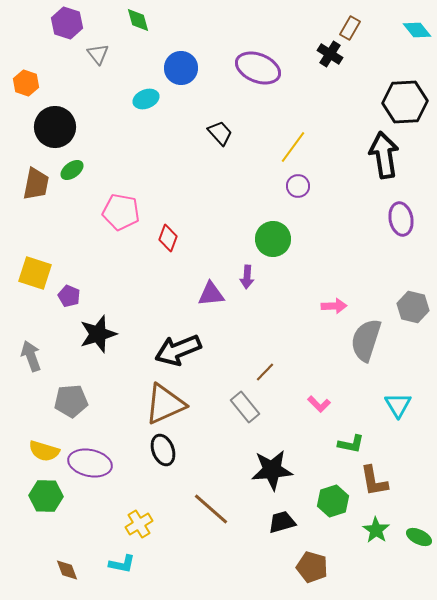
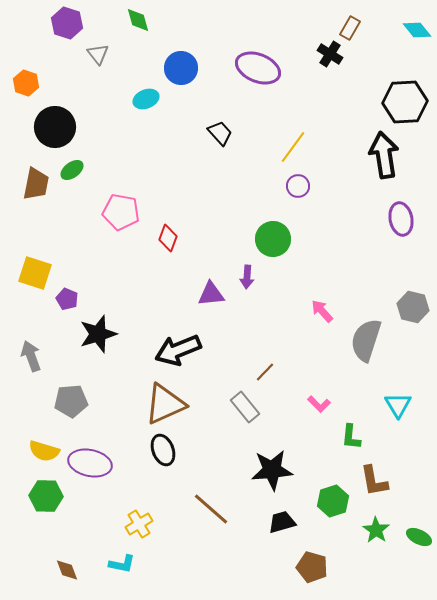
purple pentagon at (69, 296): moved 2 px left, 3 px down
pink arrow at (334, 306): moved 12 px left, 5 px down; rotated 130 degrees counterclockwise
green L-shape at (351, 444): moved 7 px up; rotated 84 degrees clockwise
